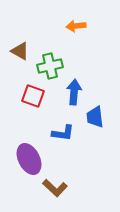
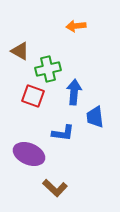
green cross: moved 2 px left, 3 px down
purple ellipse: moved 5 px up; rotated 40 degrees counterclockwise
